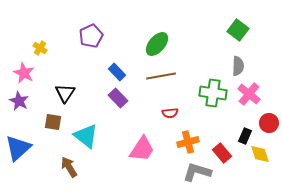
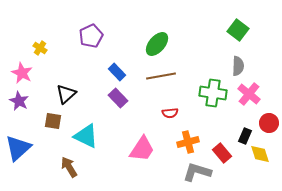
pink star: moved 2 px left
black triangle: moved 1 px right, 1 px down; rotated 15 degrees clockwise
brown square: moved 1 px up
cyan triangle: rotated 12 degrees counterclockwise
